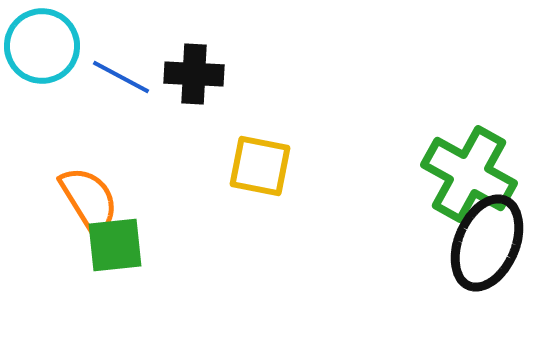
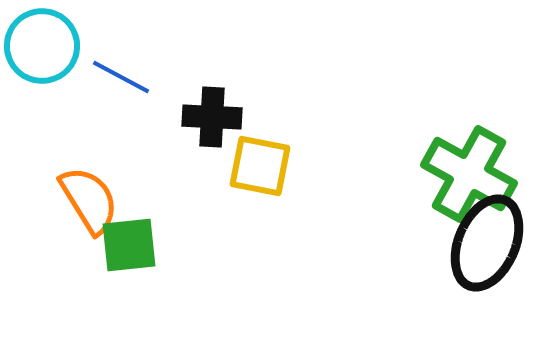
black cross: moved 18 px right, 43 px down
green square: moved 14 px right
